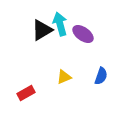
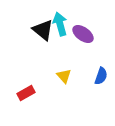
black triangle: moved 1 px right; rotated 50 degrees counterclockwise
yellow triangle: moved 1 px up; rotated 49 degrees counterclockwise
